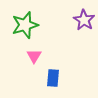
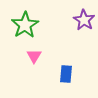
green star: rotated 16 degrees counterclockwise
blue rectangle: moved 13 px right, 4 px up
